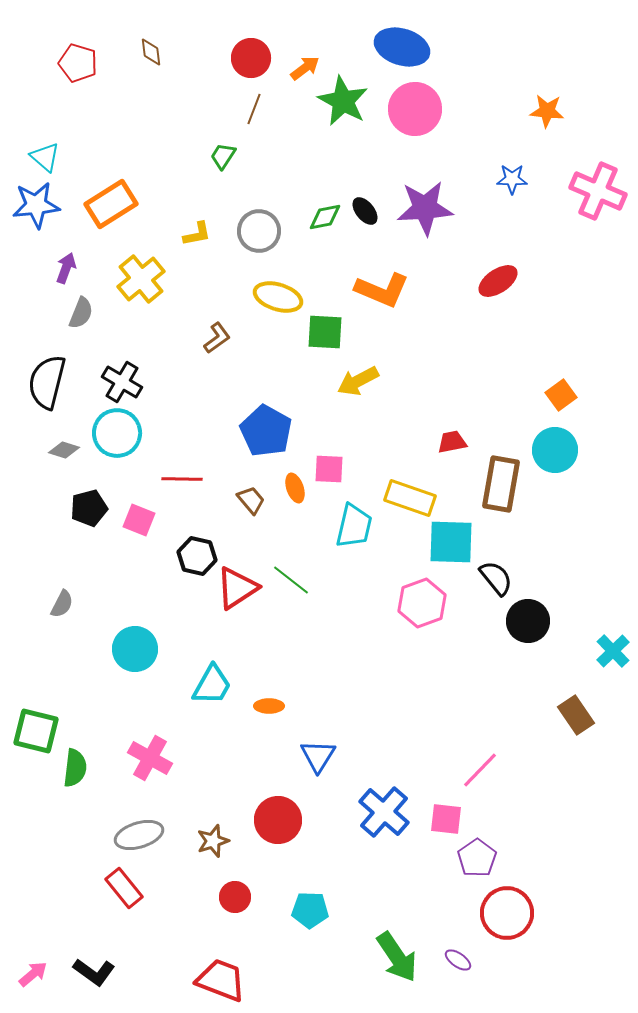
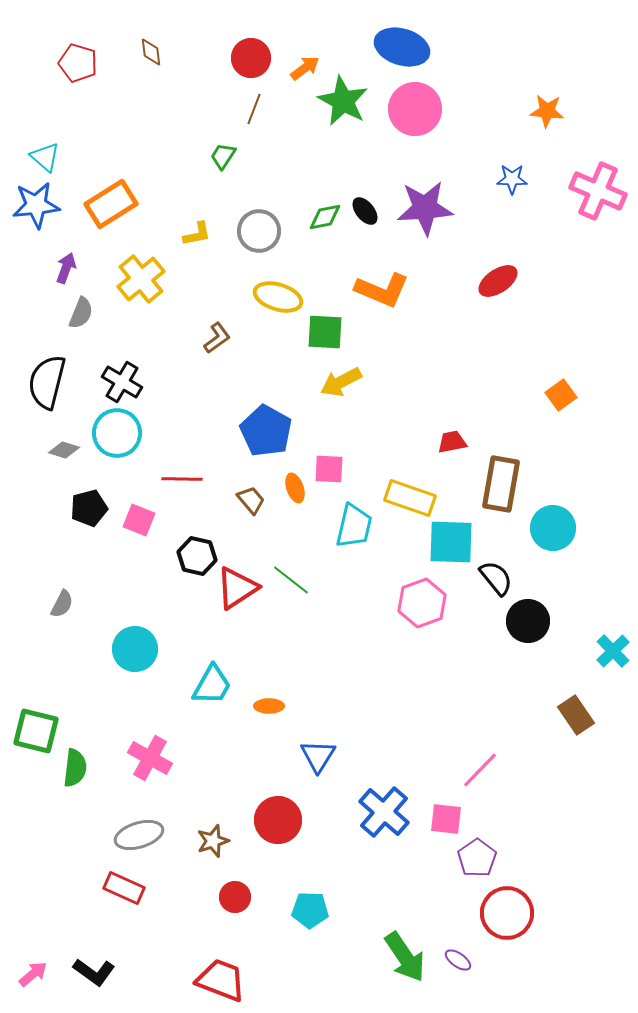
yellow arrow at (358, 381): moved 17 px left, 1 px down
cyan circle at (555, 450): moved 2 px left, 78 px down
red rectangle at (124, 888): rotated 27 degrees counterclockwise
green arrow at (397, 957): moved 8 px right
